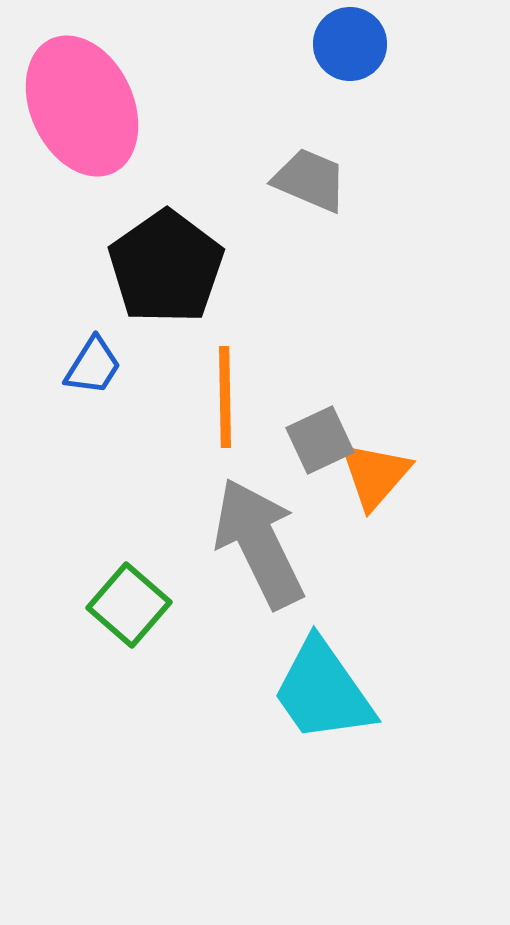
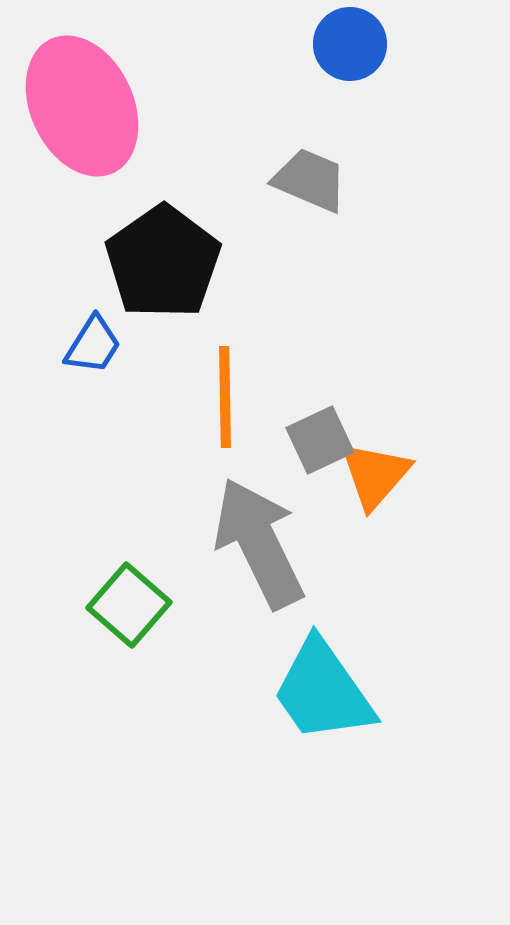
black pentagon: moved 3 px left, 5 px up
blue trapezoid: moved 21 px up
